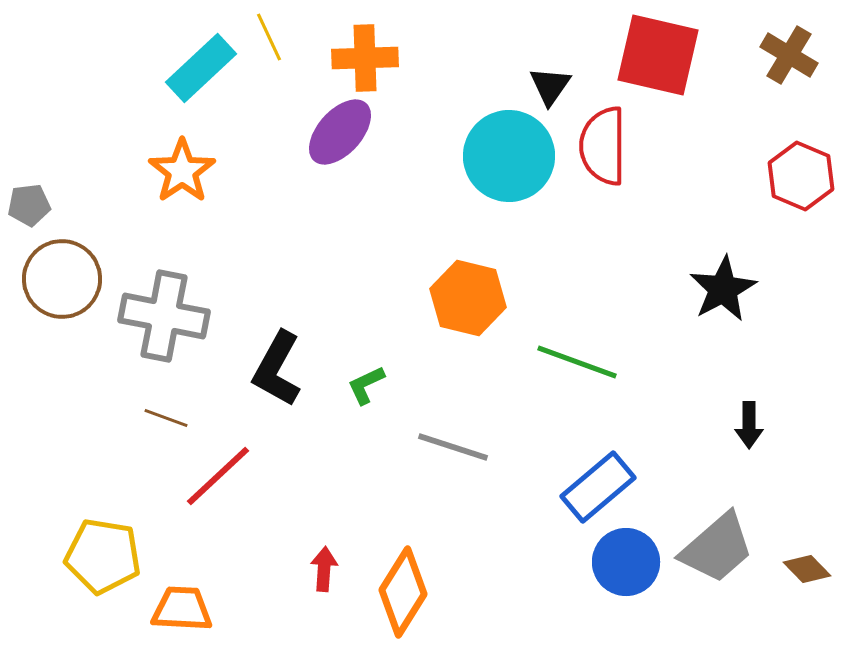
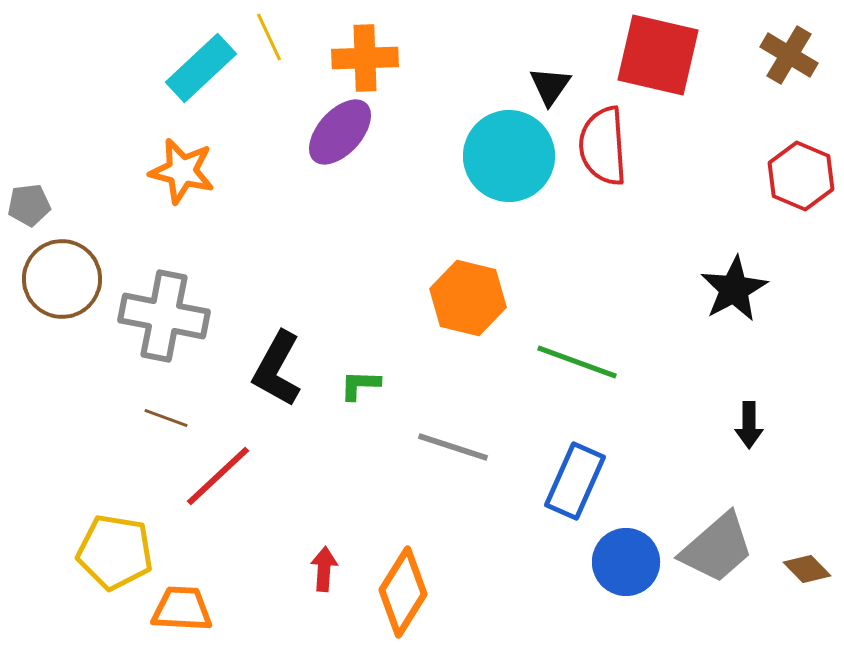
red semicircle: rotated 4 degrees counterclockwise
orange star: rotated 24 degrees counterclockwise
black star: moved 11 px right
green L-shape: moved 6 px left; rotated 27 degrees clockwise
blue rectangle: moved 23 px left, 6 px up; rotated 26 degrees counterclockwise
yellow pentagon: moved 12 px right, 4 px up
